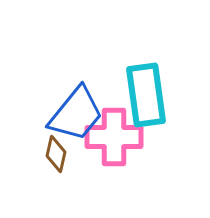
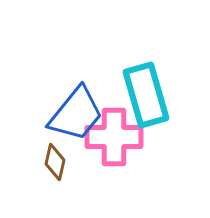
cyan rectangle: rotated 8 degrees counterclockwise
brown diamond: moved 1 px left, 8 px down
